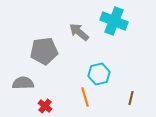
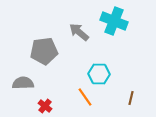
cyan hexagon: rotated 15 degrees clockwise
orange line: rotated 18 degrees counterclockwise
